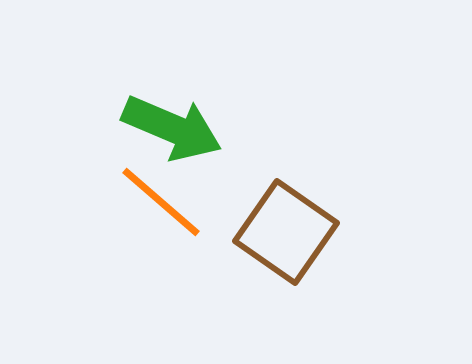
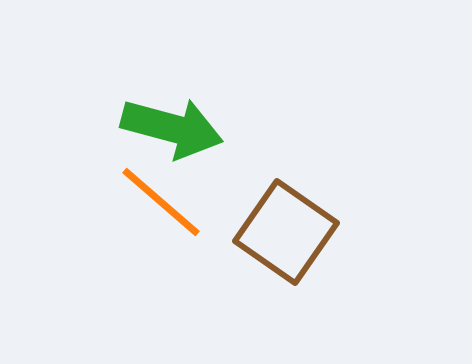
green arrow: rotated 8 degrees counterclockwise
